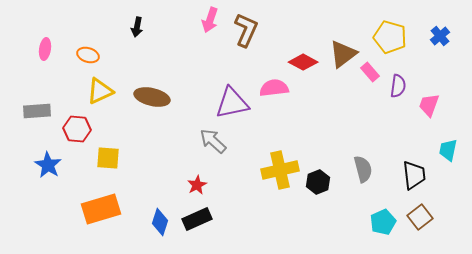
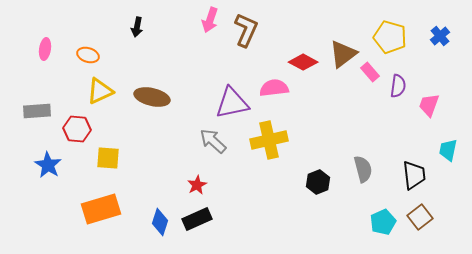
yellow cross: moved 11 px left, 30 px up
